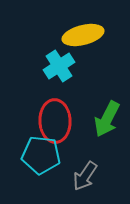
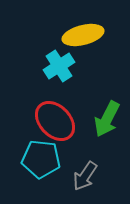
red ellipse: rotated 42 degrees counterclockwise
cyan pentagon: moved 4 px down
